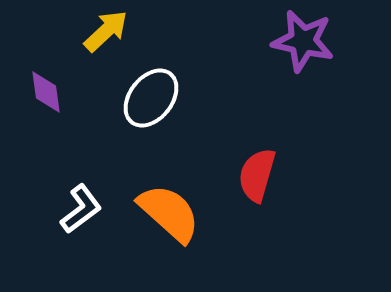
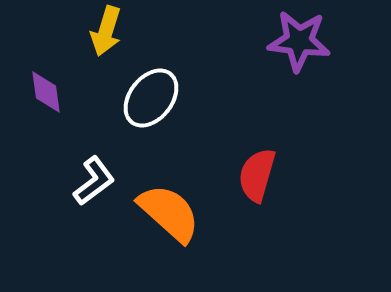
yellow arrow: rotated 150 degrees clockwise
purple star: moved 4 px left; rotated 6 degrees counterclockwise
white L-shape: moved 13 px right, 28 px up
